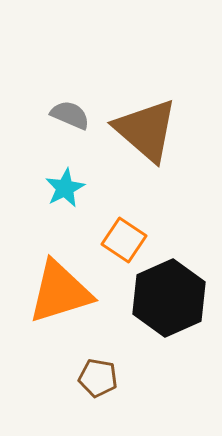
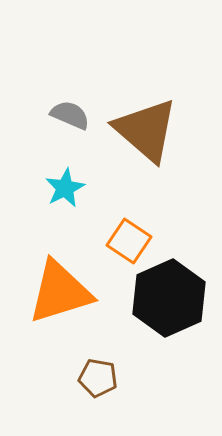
orange square: moved 5 px right, 1 px down
